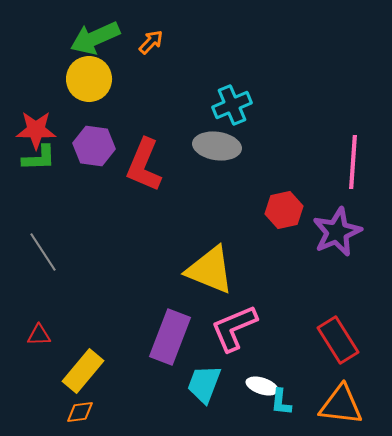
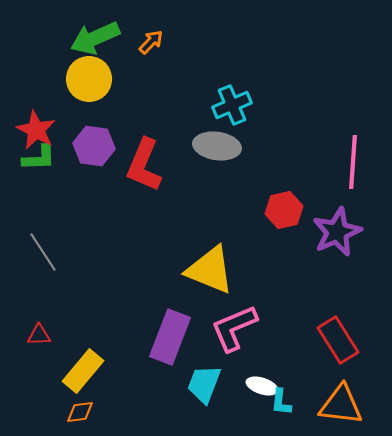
red star: rotated 27 degrees clockwise
